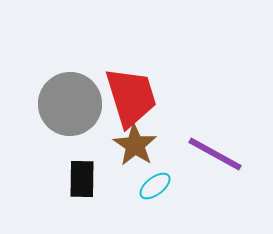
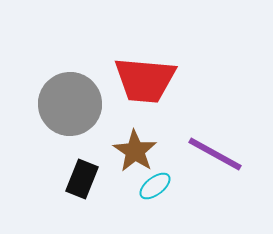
red trapezoid: moved 14 px right, 17 px up; rotated 112 degrees clockwise
brown star: moved 6 px down
black rectangle: rotated 21 degrees clockwise
